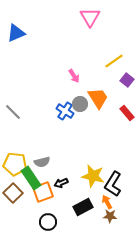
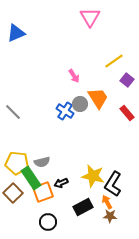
yellow pentagon: moved 2 px right, 1 px up
